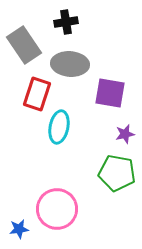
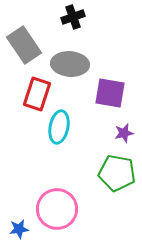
black cross: moved 7 px right, 5 px up; rotated 10 degrees counterclockwise
purple star: moved 1 px left, 1 px up
